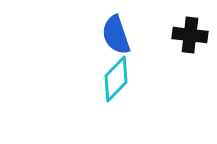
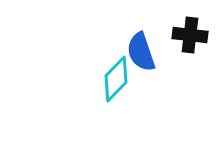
blue semicircle: moved 25 px right, 17 px down
